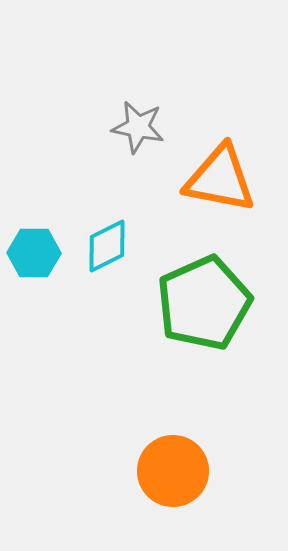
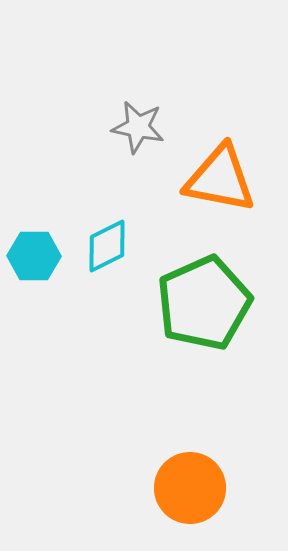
cyan hexagon: moved 3 px down
orange circle: moved 17 px right, 17 px down
